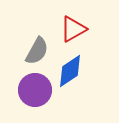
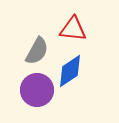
red triangle: rotated 36 degrees clockwise
purple circle: moved 2 px right
